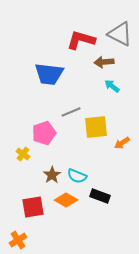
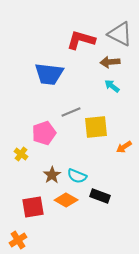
brown arrow: moved 6 px right
orange arrow: moved 2 px right, 4 px down
yellow cross: moved 2 px left
